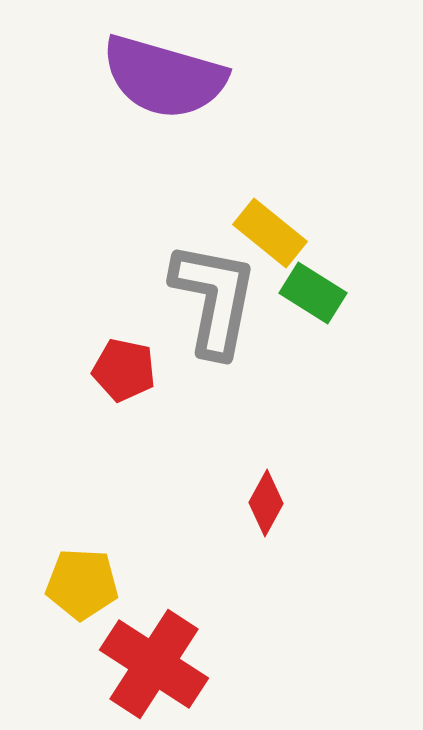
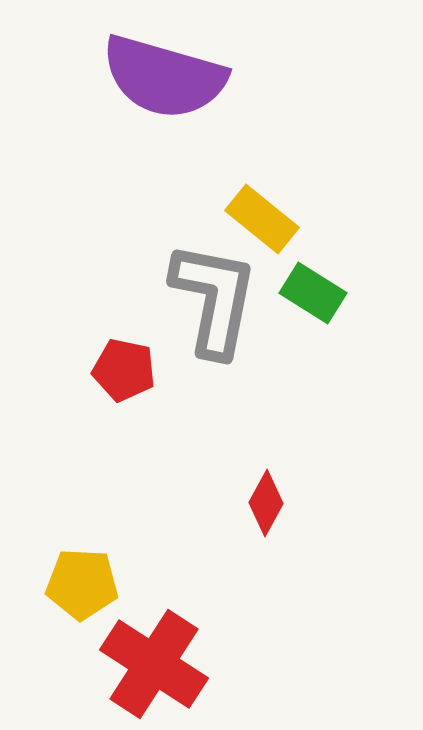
yellow rectangle: moved 8 px left, 14 px up
